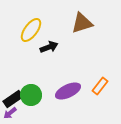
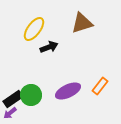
yellow ellipse: moved 3 px right, 1 px up
